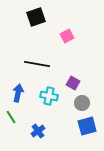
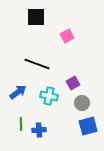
black square: rotated 18 degrees clockwise
black line: rotated 10 degrees clockwise
purple square: rotated 32 degrees clockwise
blue arrow: moved 1 px up; rotated 42 degrees clockwise
green line: moved 10 px right, 7 px down; rotated 32 degrees clockwise
blue square: moved 1 px right
blue cross: moved 1 px right, 1 px up; rotated 32 degrees clockwise
